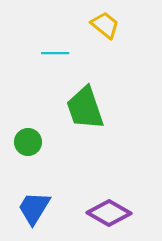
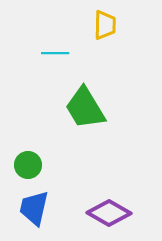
yellow trapezoid: rotated 52 degrees clockwise
green trapezoid: rotated 12 degrees counterclockwise
green circle: moved 23 px down
blue trapezoid: rotated 18 degrees counterclockwise
